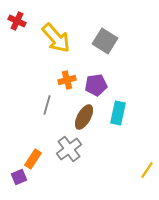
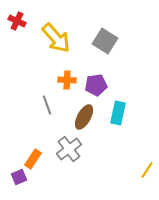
orange cross: rotated 18 degrees clockwise
gray line: rotated 36 degrees counterclockwise
